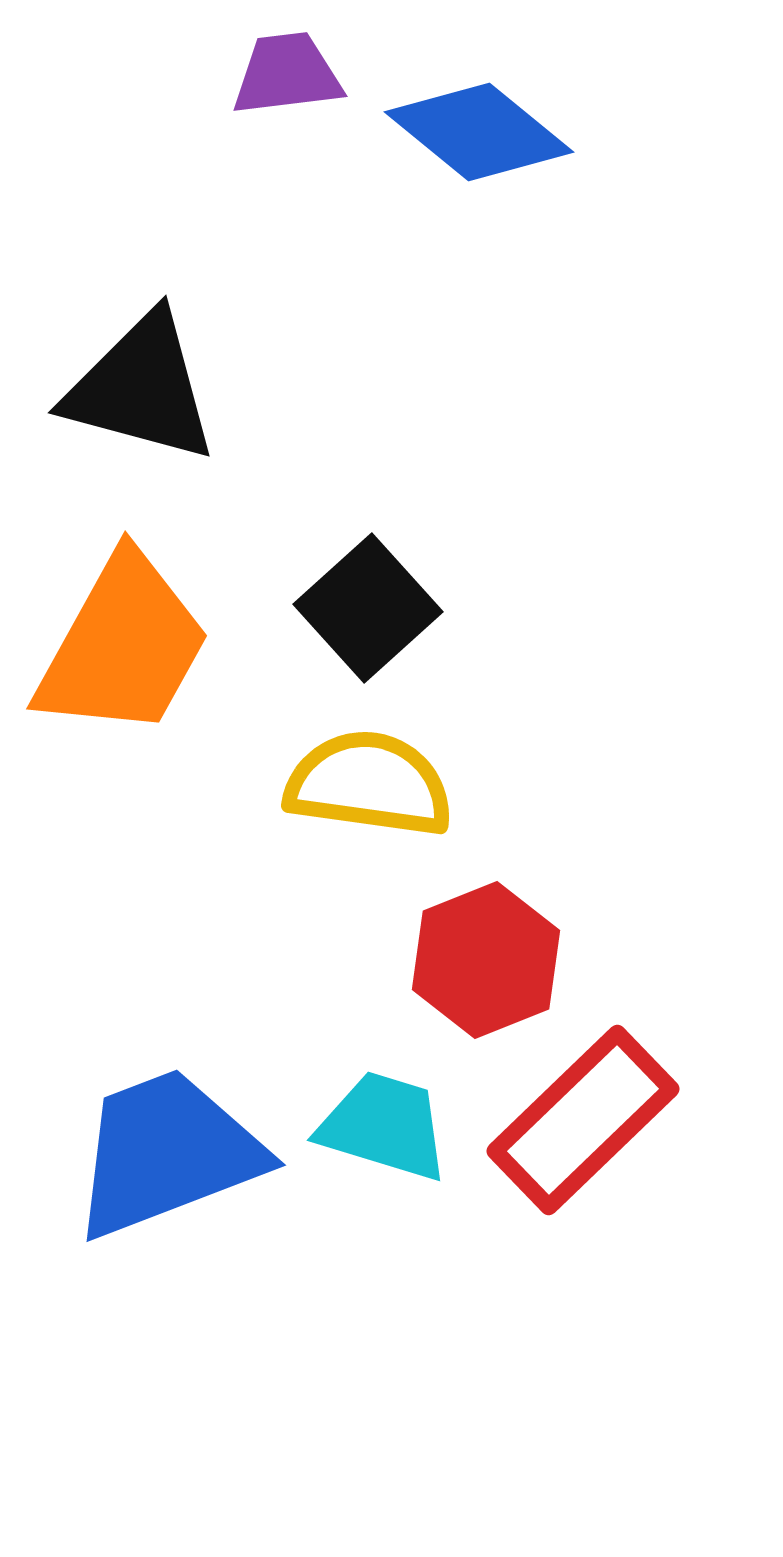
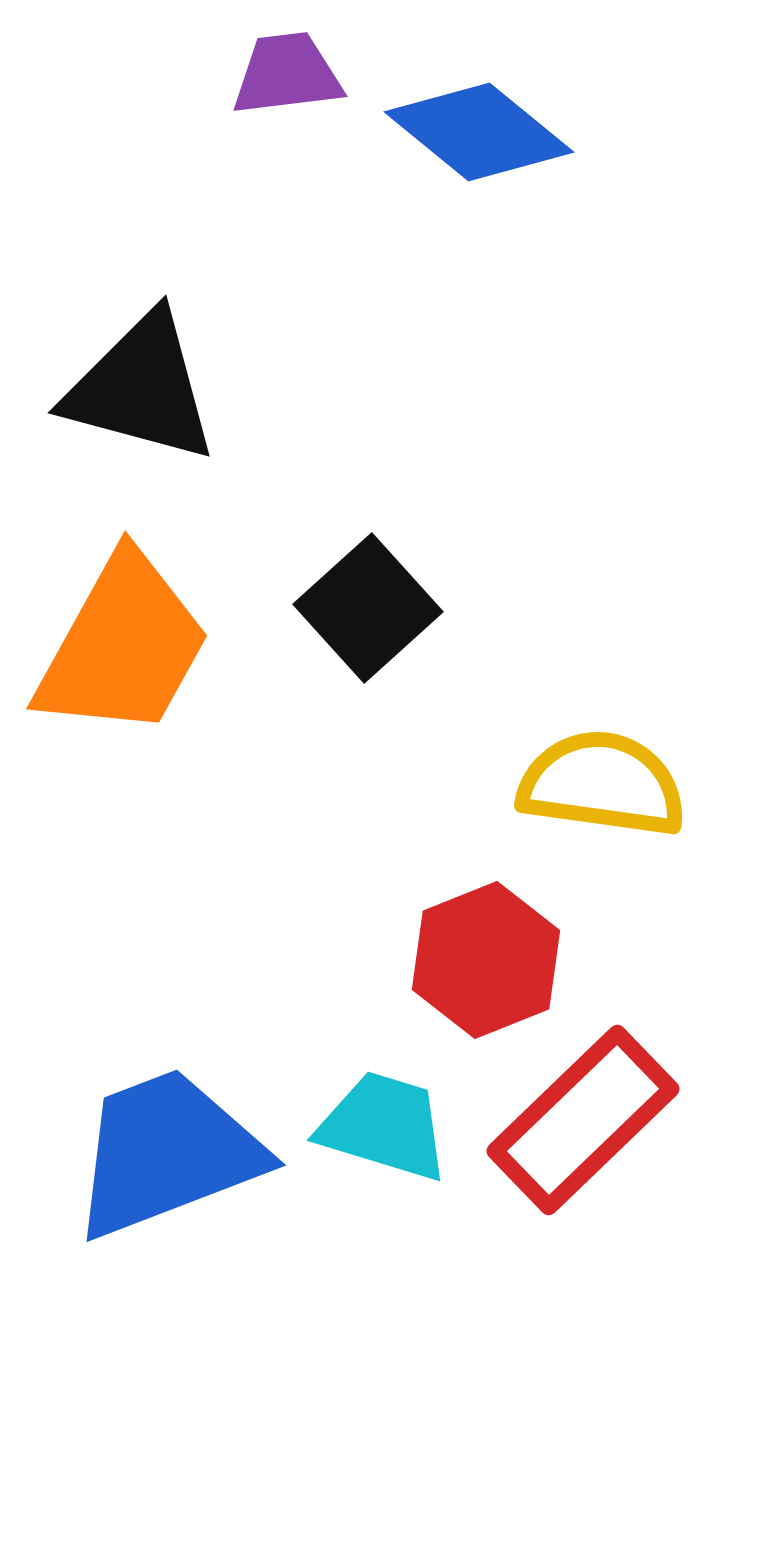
yellow semicircle: moved 233 px right
